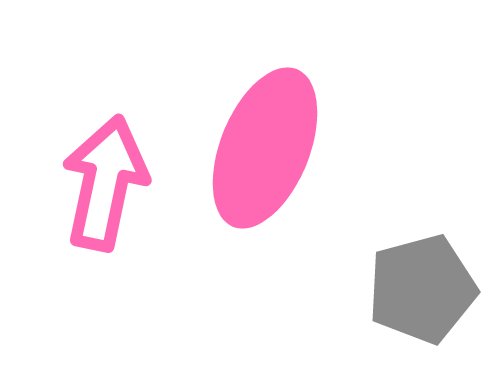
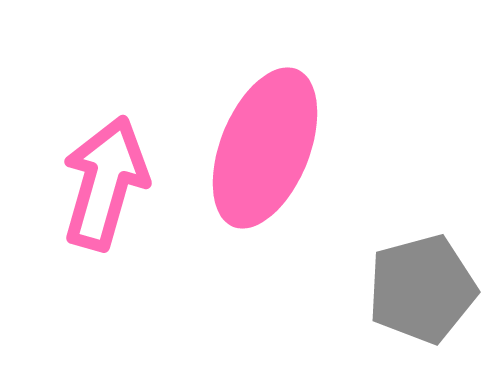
pink arrow: rotated 4 degrees clockwise
